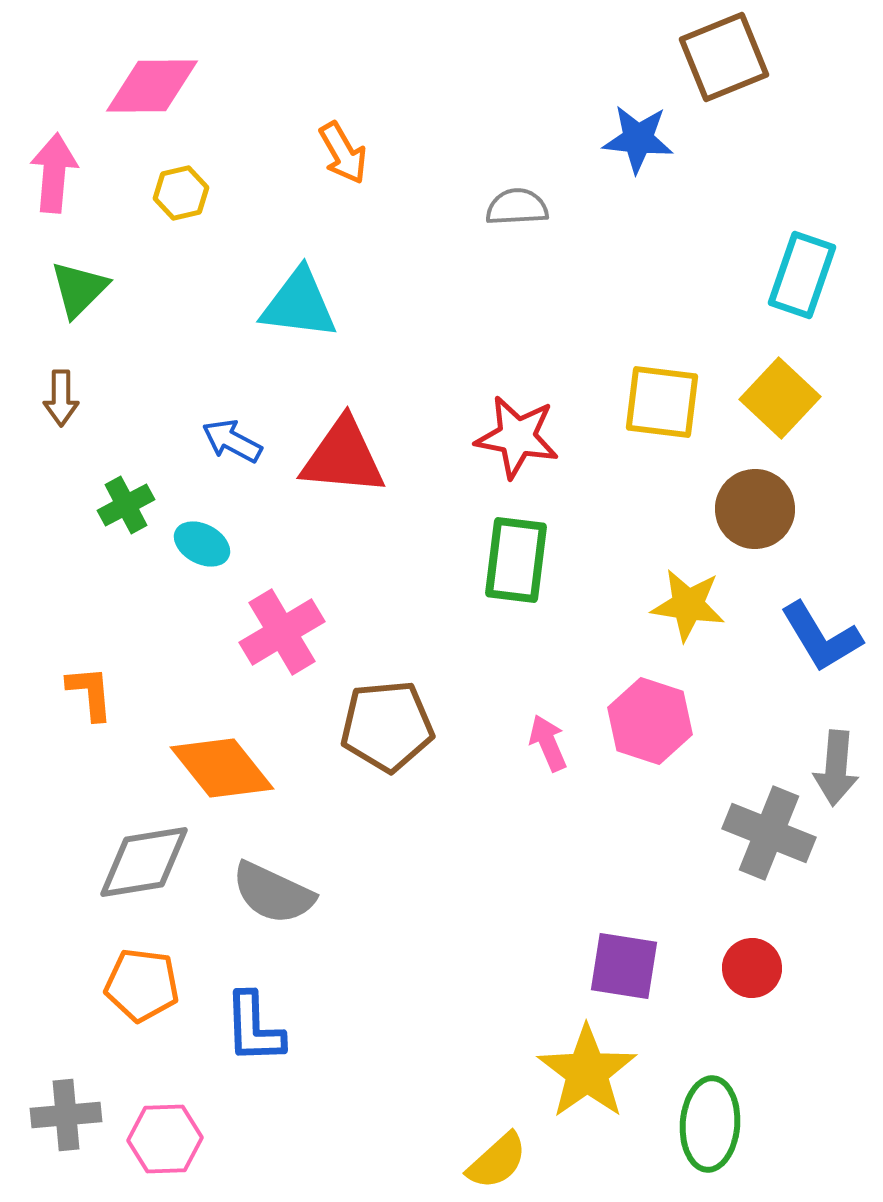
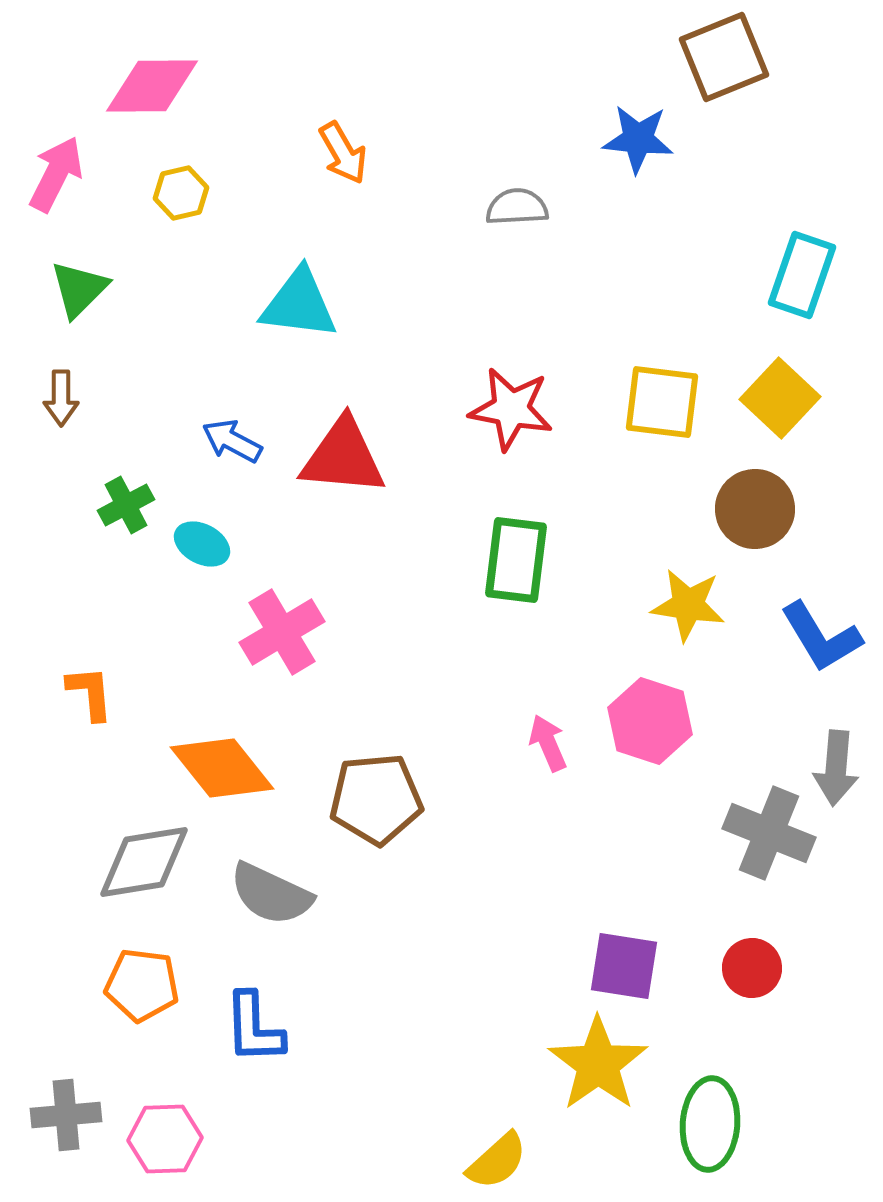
pink arrow at (54, 173): moved 2 px right, 1 px down; rotated 22 degrees clockwise
red star at (517, 437): moved 6 px left, 28 px up
brown pentagon at (387, 726): moved 11 px left, 73 px down
gray semicircle at (273, 893): moved 2 px left, 1 px down
yellow star at (587, 1072): moved 11 px right, 8 px up
